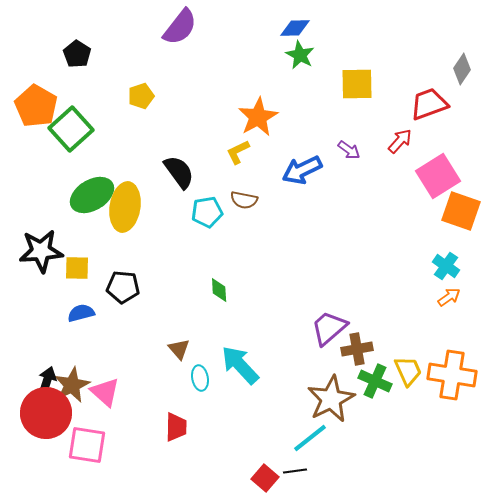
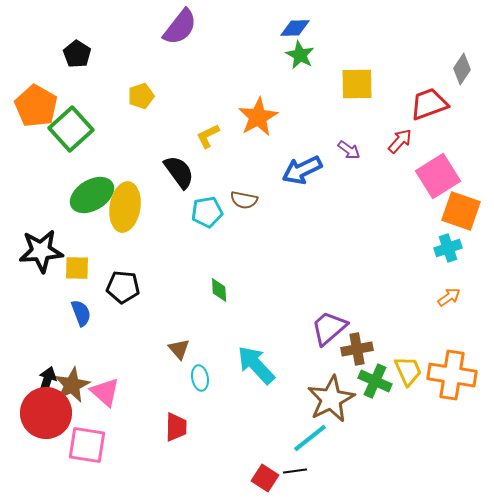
yellow L-shape at (238, 152): moved 30 px left, 16 px up
cyan cross at (446, 266): moved 2 px right, 18 px up; rotated 36 degrees clockwise
blue semicircle at (81, 313): rotated 84 degrees clockwise
cyan arrow at (240, 365): moved 16 px right
red square at (265, 478): rotated 8 degrees counterclockwise
